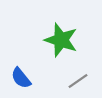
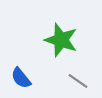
gray line: rotated 70 degrees clockwise
